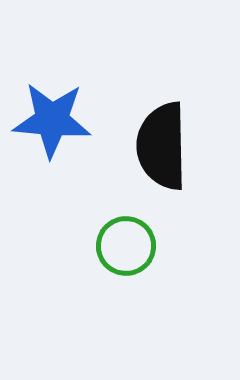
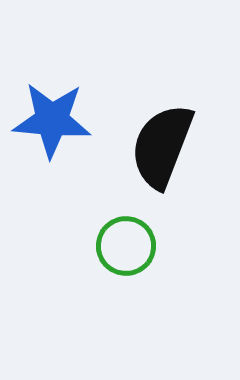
black semicircle: rotated 22 degrees clockwise
